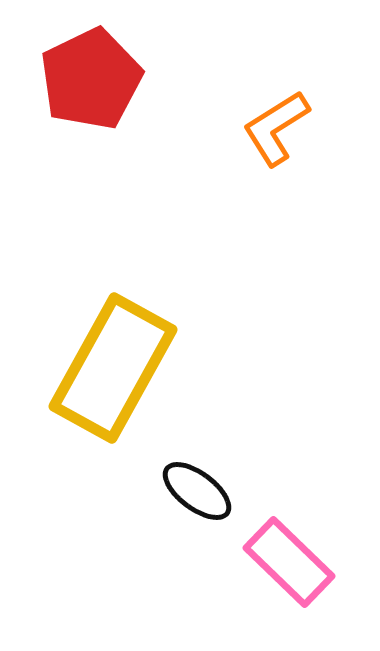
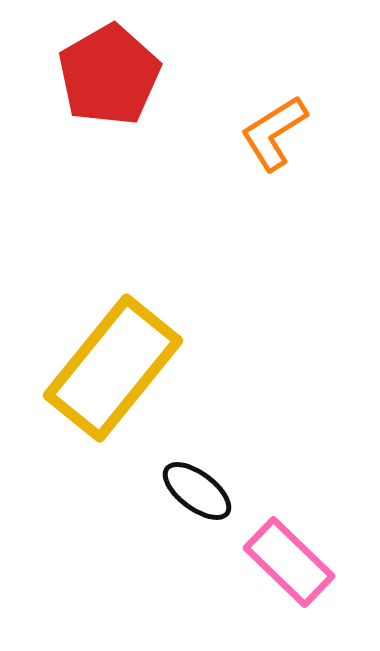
red pentagon: moved 18 px right, 4 px up; rotated 4 degrees counterclockwise
orange L-shape: moved 2 px left, 5 px down
yellow rectangle: rotated 10 degrees clockwise
